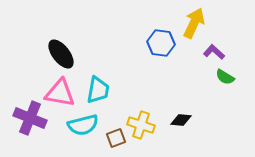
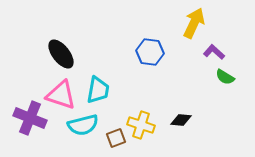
blue hexagon: moved 11 px left, 9 px down
pink triangle: moved 1 px right, 2 px down; rotated 8 degrees clockwise
